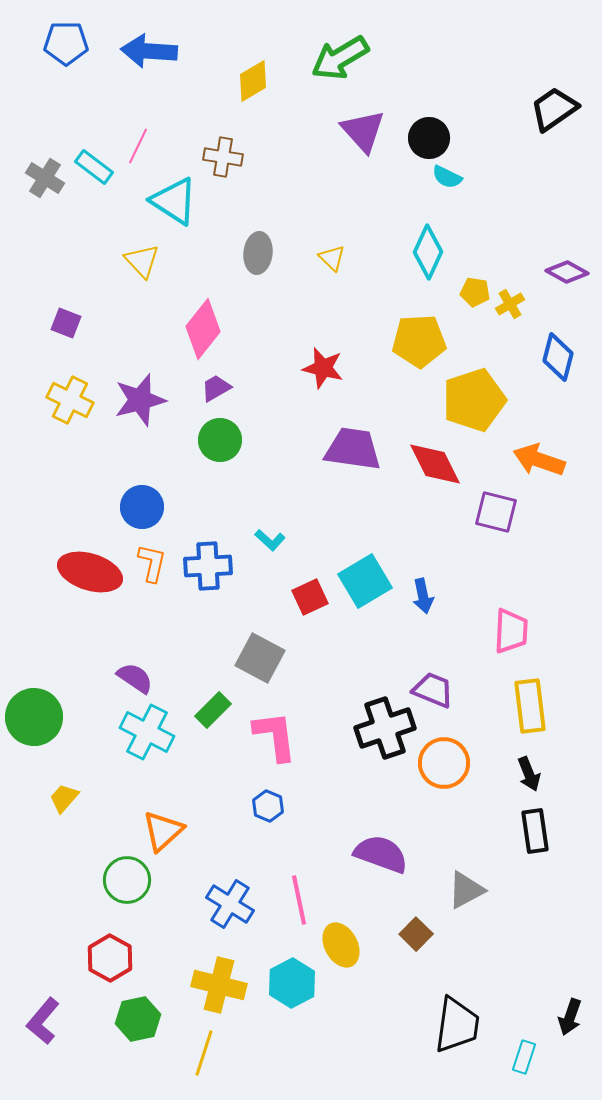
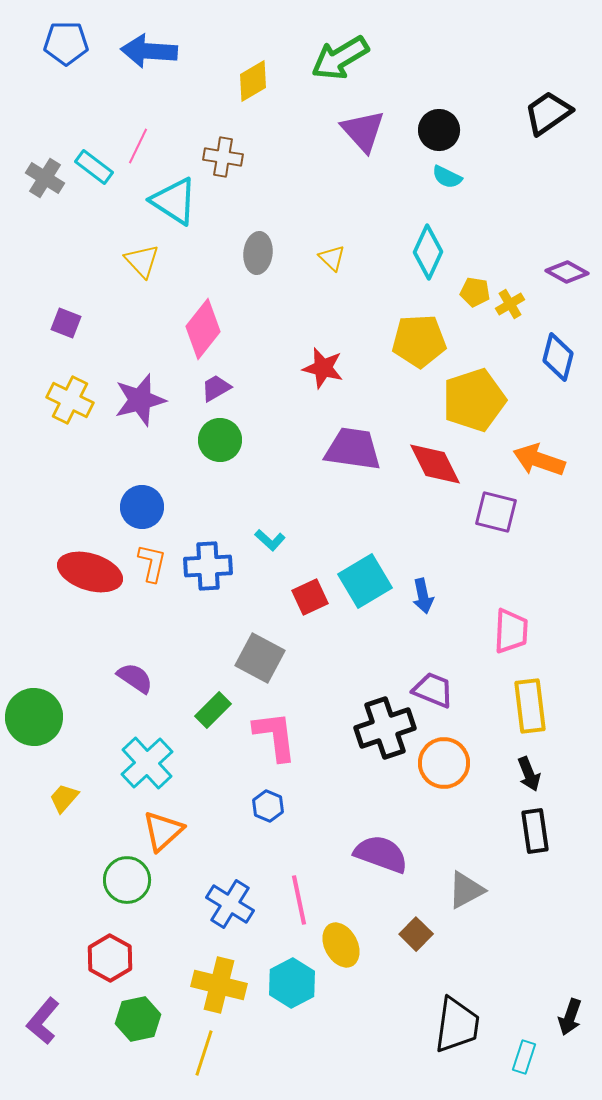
black trapezoid at (554, 109): moved 6 px left, 4 px down
black circle at (429, 138): moved 10 px right, 8 px up
cyan cross at (147, 732): moved 31 px down; rotated 20 degrees clockwise
